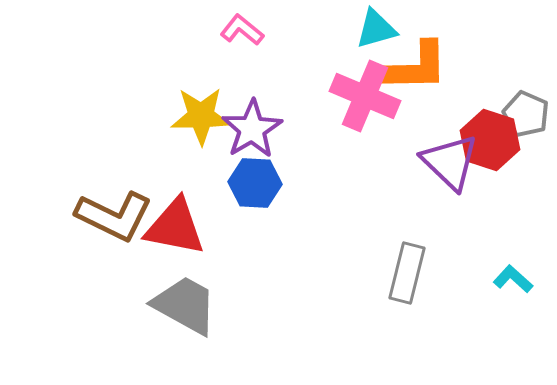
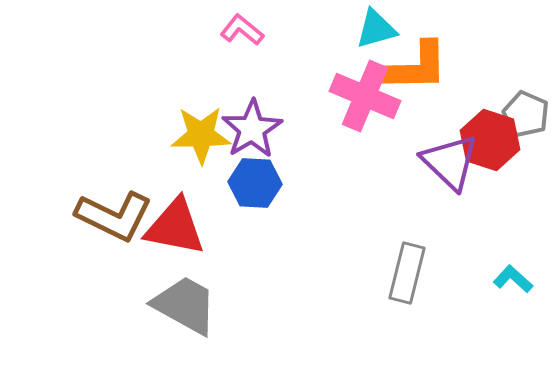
yellow star: moved 19 px down
